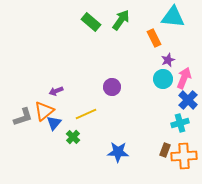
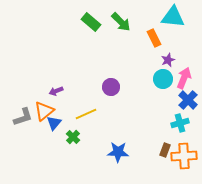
green arrow: moved 2 px down; rotated 100 degrees clockwise
purple circle: moved 1 px left
